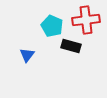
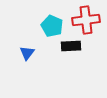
black rectangle: rotated 18 degrees counterclockwise
blue triangle: moved 2 px up
